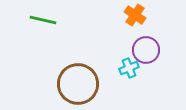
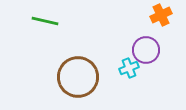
orange cross: moved 26 px right; rotated 30 degrees clockwise
green line: moved 2 px right, 1 px down
brown circle: moved 7 px up
